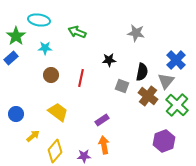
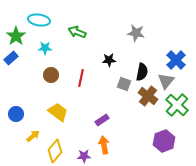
gray square: moved 2 px right, 2 px up
